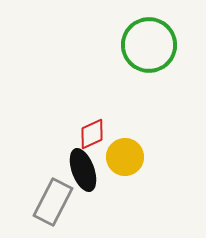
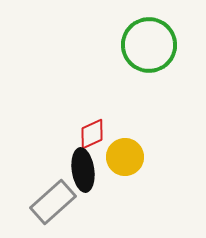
black ellipse: rotated 12 degrees clockwise
gray rectangle: rotated 21 degrees clockwise
